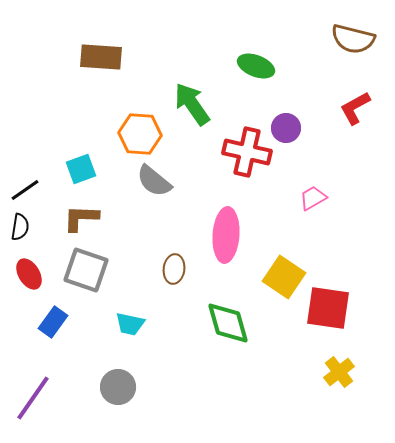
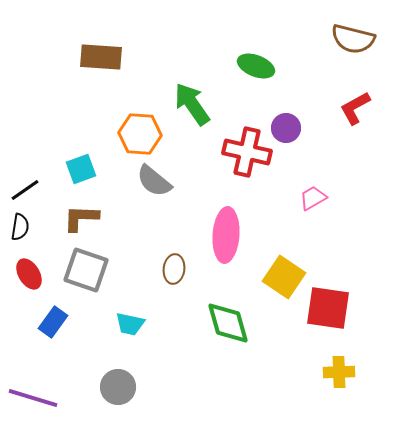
yellow cross: rotated 36 degrees clockwise
purple line: rotated 72 degrees clockwise
